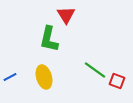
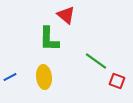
red triangle: rotated 18 degrees counterclockwise
green L-shape: rotated 12 degrees counterclockwise
green line: moved 1 px right, 9 px up
yellow ellipse: rotated 10 degrees clockwise
